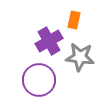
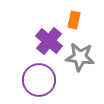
purple cross: rotated 20 degrees counterclockwise
